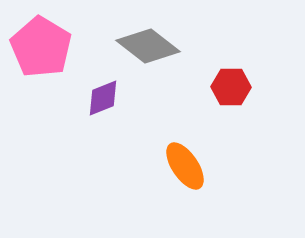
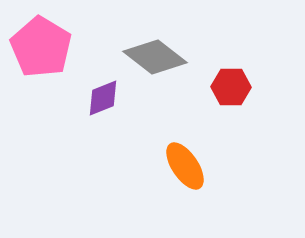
gray diamond: moved 7 px right, 11 px down
